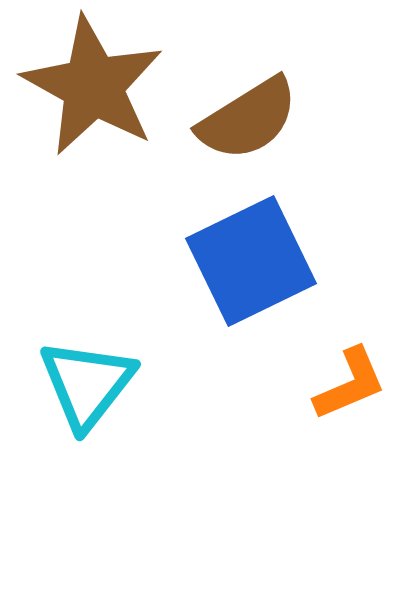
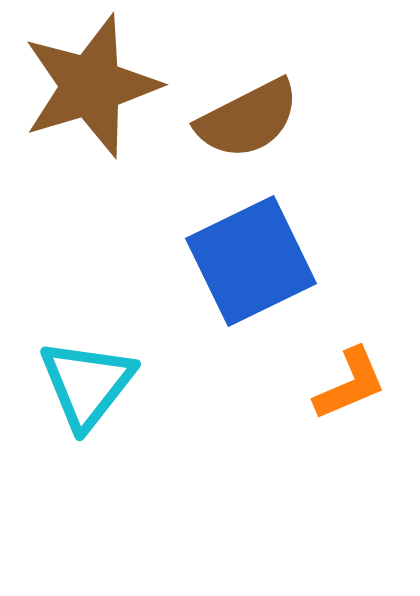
brown star: moved 2 px left; rotated 26 degrees clockwise
brown semicircle: rotated 5 degrees clockwise
